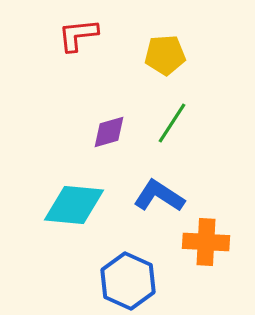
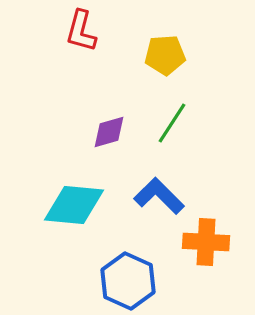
red L-shape: moved 3 px right, 4 px up; rotated 69 degrees counterclockwise
blue L-shape: rotated 12 degrees clockwise
